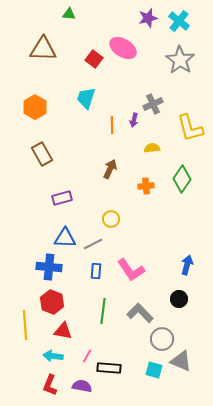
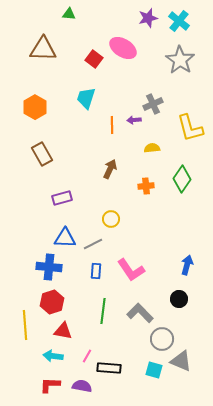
purple arrow: rotated 72 degrees clockwise
red hexagon: rotated 20 degrees clockwise
red L-shape: rotated 70 degrees clockwise
